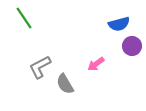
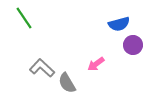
purple circle: moved 1 px right, 1 px up
gray L-shape: moved 2 px right, 1 px down; rotated 70 degrees clockwise
gray semicircle: moved 2 px right, 1 px up
